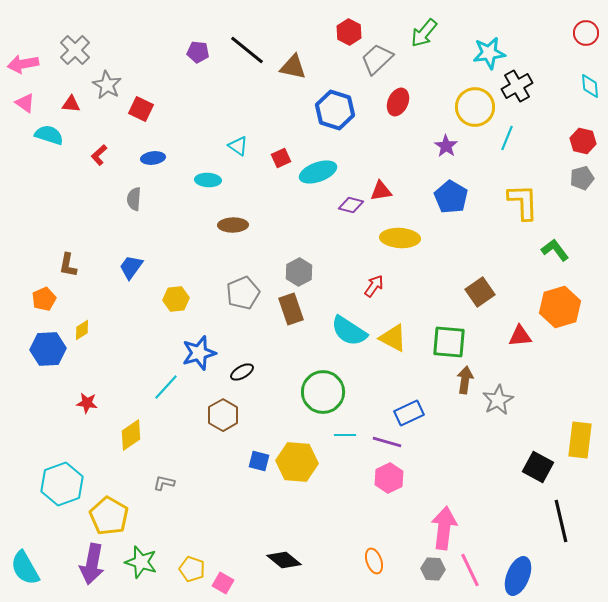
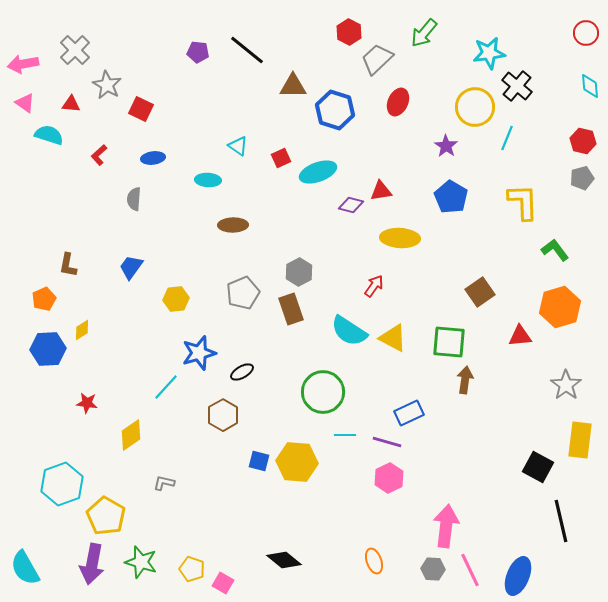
brown triangle at (293, 67): moved 19 px down; rotated 12 degrees counterclockwise
black cross at (517, 86): rotated 20 degrees counterclockwise
gray star at (498, 400): moved 68 px right, 15 px up; rotated 8 degrees counterclockwise
yellow pentagon at (109, 516): moved 3 px left
pink arrow at (444, 528): moved 2 px right, 2 px up
